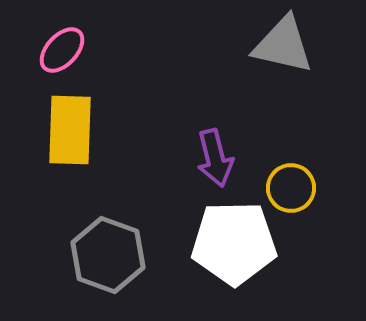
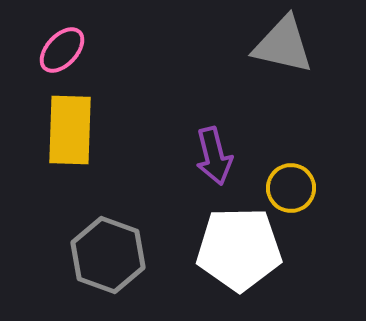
purple arrow: moved 1 px left, 2 px up
white pentagon: moved 5 px right, 6 px down
